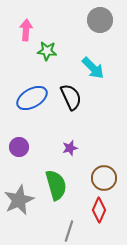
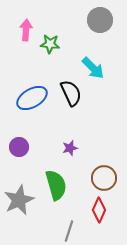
green star: moved 3 px right, 7 px up
black semicircle: moved 4 px up
